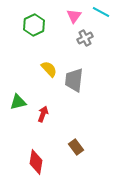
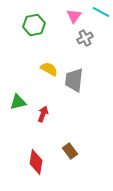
green hexagon: rotated 15 degrees clockwise
yellow semicircle: rotated 18 degrees counterclockwise
brown rectangle: moved 6 px left, 4 px down
